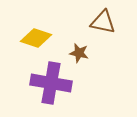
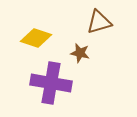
brown triangle: moved 4 px left; rotated 28 degrees counterclockwise
brown star: moved 1 px right
